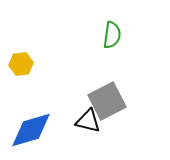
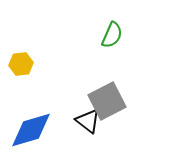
green semicircle: rotated 16 degrees clockwise
black triangle: rotated 24 degrees clockwise
